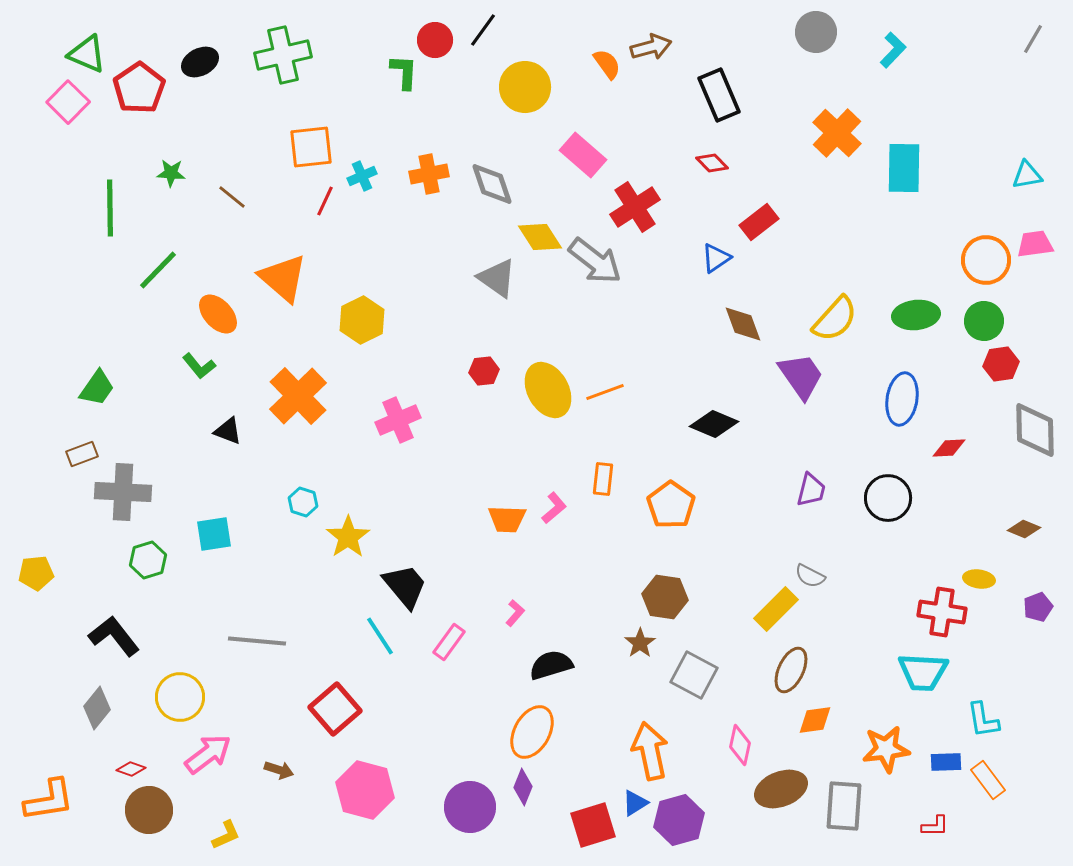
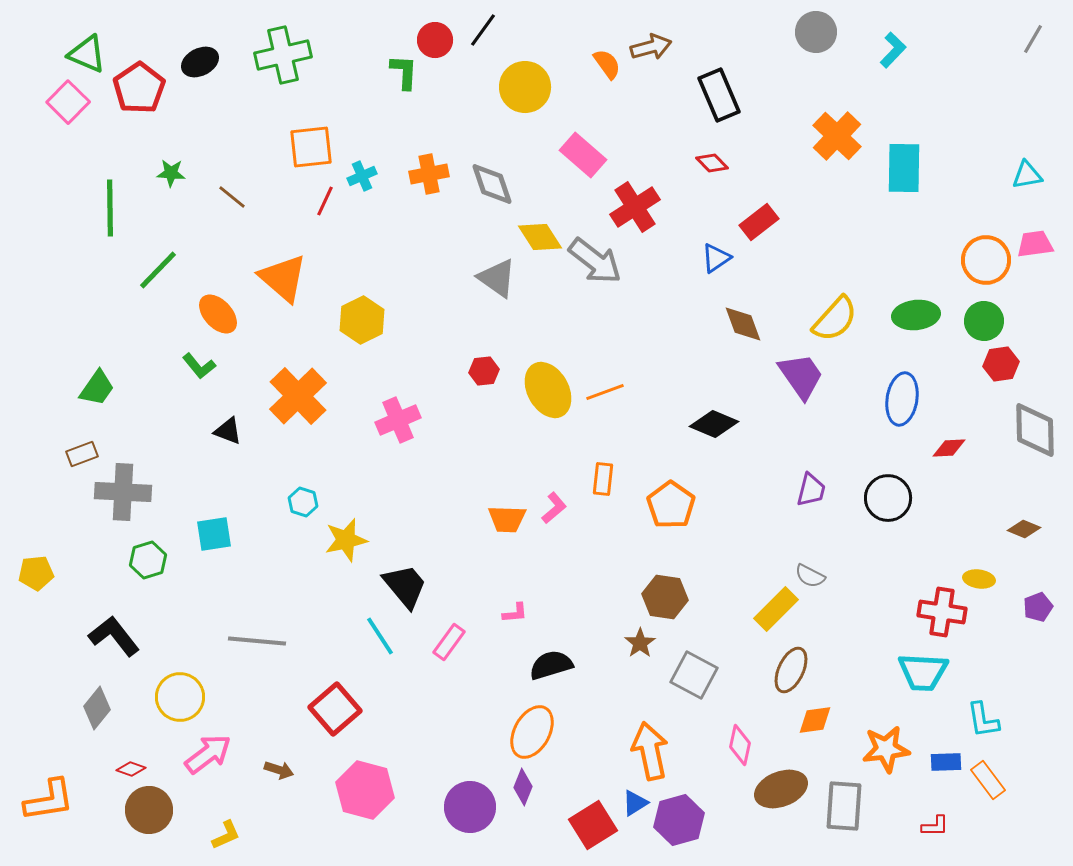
orange cross at (837, 133): moved 3 px down
yellow star at (348, 537): moved 2 px left, 3 px down; rotated 21 degrees clockwise
pink L-shape at (515, 613): rotated 44 degrees clockwise
red square at (593, 825): rotated 15 degrees counterclockwise
